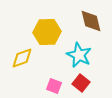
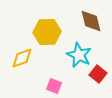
red square: moved 17 px right, 9 px up
